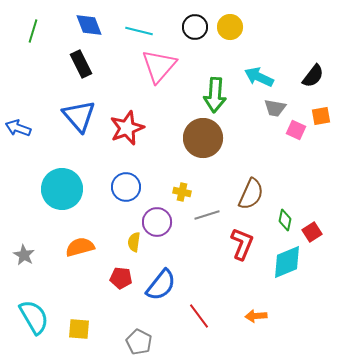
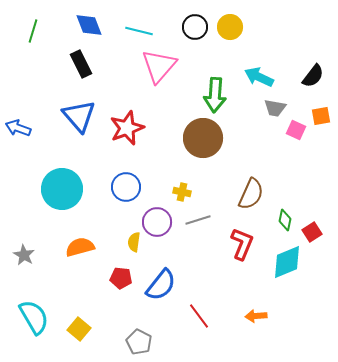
gray line: moved 9 px left, 5 px down
yellow square: rotated 35 degrees clockwise
